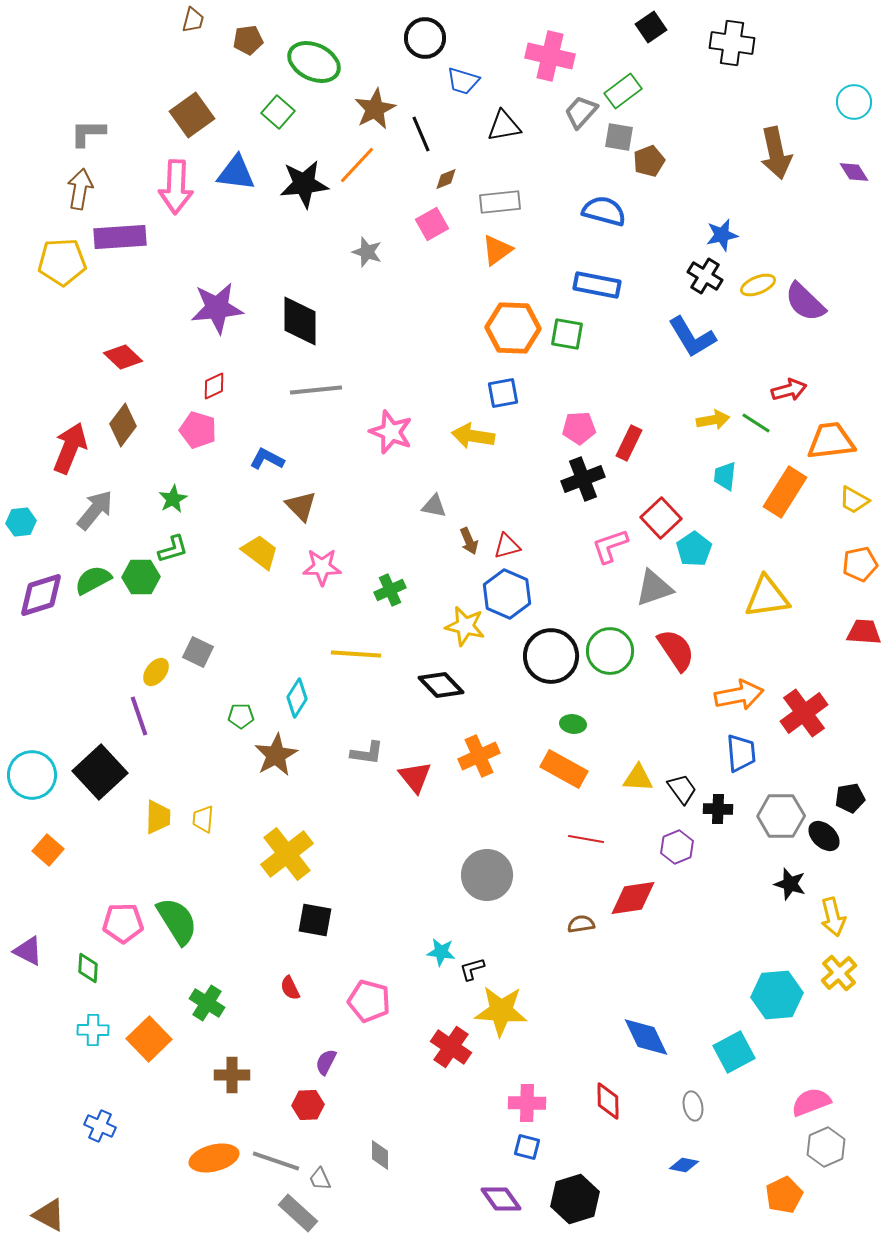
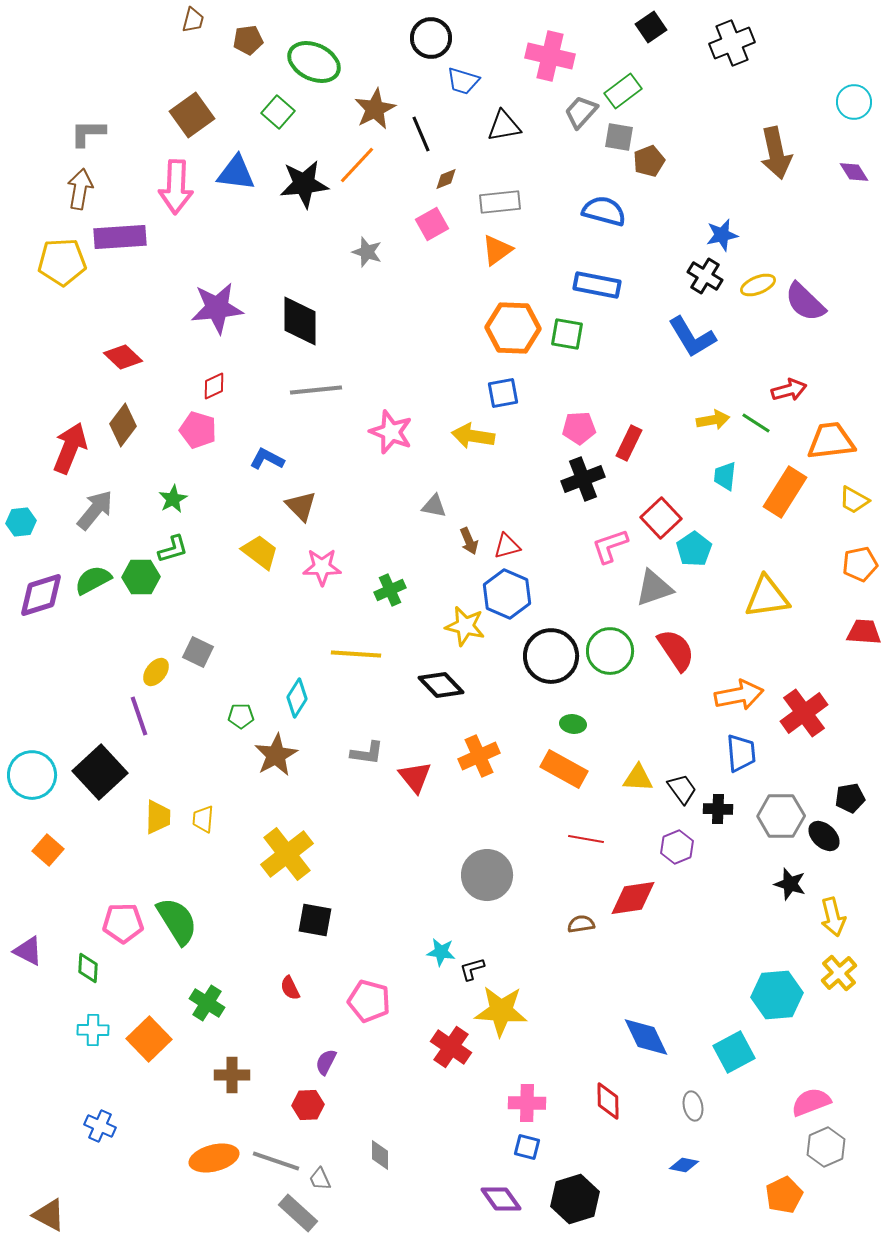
black circle at (425, 38): moved 6 px right
black cross at (732, 43): rotated 30 degrees counterclockwise
